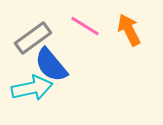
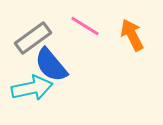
orange arrow: moved 3 px right, 5 px down
